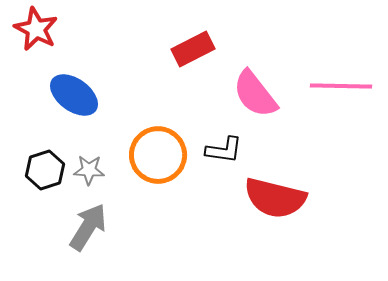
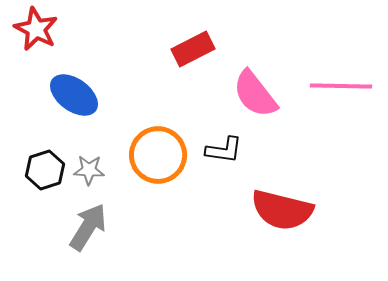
red semicircle: moved 7 px right, 12 px down
